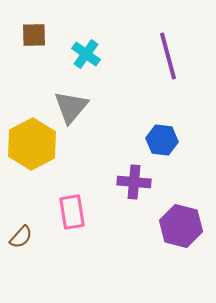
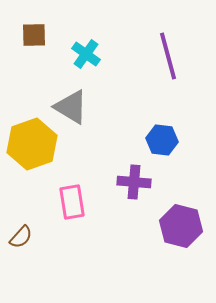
gray triangle: rotated 39 degrees counterclockwise
yellow hexagon: rotated 9 degrees clockwise
pink rectangle: moved 10 px up
